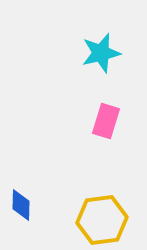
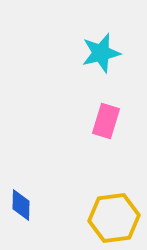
yellow hexagon: moved 12 px right, 2 px up
